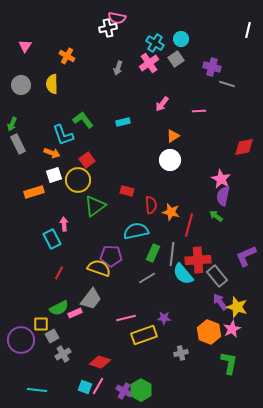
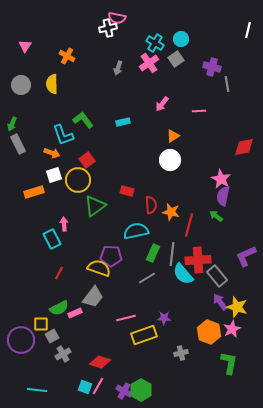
gray line at (227, 84): rotated 63 degrees clockwise
gray trapezoid at (91, 299): moved 2 px right, 2 px up
